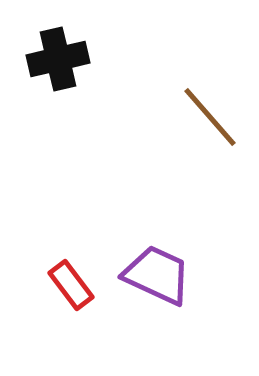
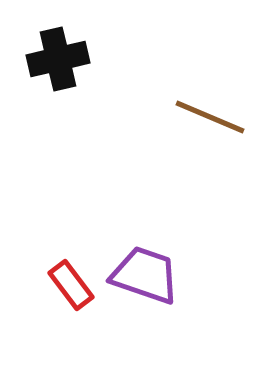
brown line: rotated 26 degrees counterclockwise
purple trapezoid: moved 12 px left; rotated 6 degrees counterclockwise
